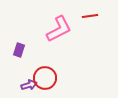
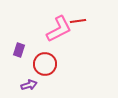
red line: moved 12 px left, 5 px down
red circle: moved 14 px up
